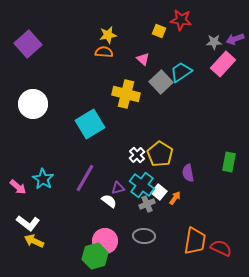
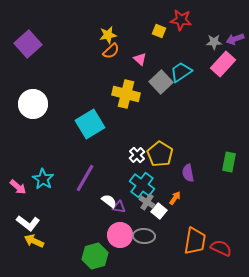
orange semicircle: moved 7 px right, 1 px up; rotated 132 degrees clockwise
pink triangle: moved 3 px left
purple triangle: moved 1 px right, 19 px down; rotated 24 degrees clockwise
white square: moved 19 px down
gray cross: moved 2 px up; rotated 35 degrees counterclockwise
pink circle: moved 15 px right, 6 px up
